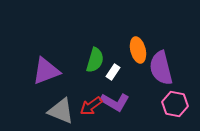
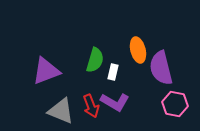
white rectangle: rotated 21 degrees counterclockwise
red arrow: rotated 75 degrees counterclockwise
